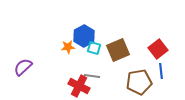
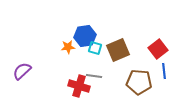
blue hexagon: moved 1 px right; rotated 20 degrees clockwise
cyan square: moved 1 px right
purple semicircle: moved 1 px left, 4 px down
blue line: moved 3 px right
gray line: moved 2 px right
brown pentagon: rotated 15 degrees clockwise
red cross: rotated 10 degrees counterclockwise
